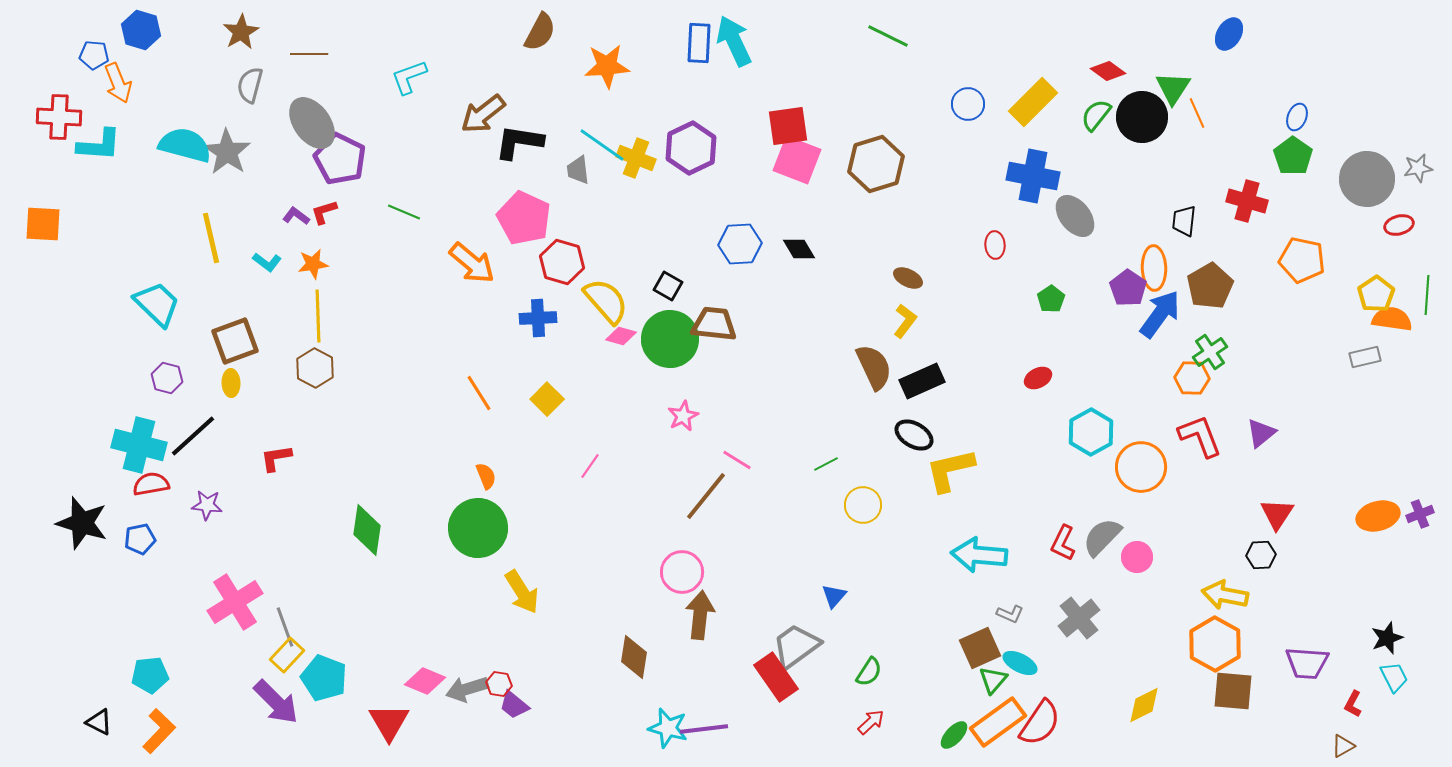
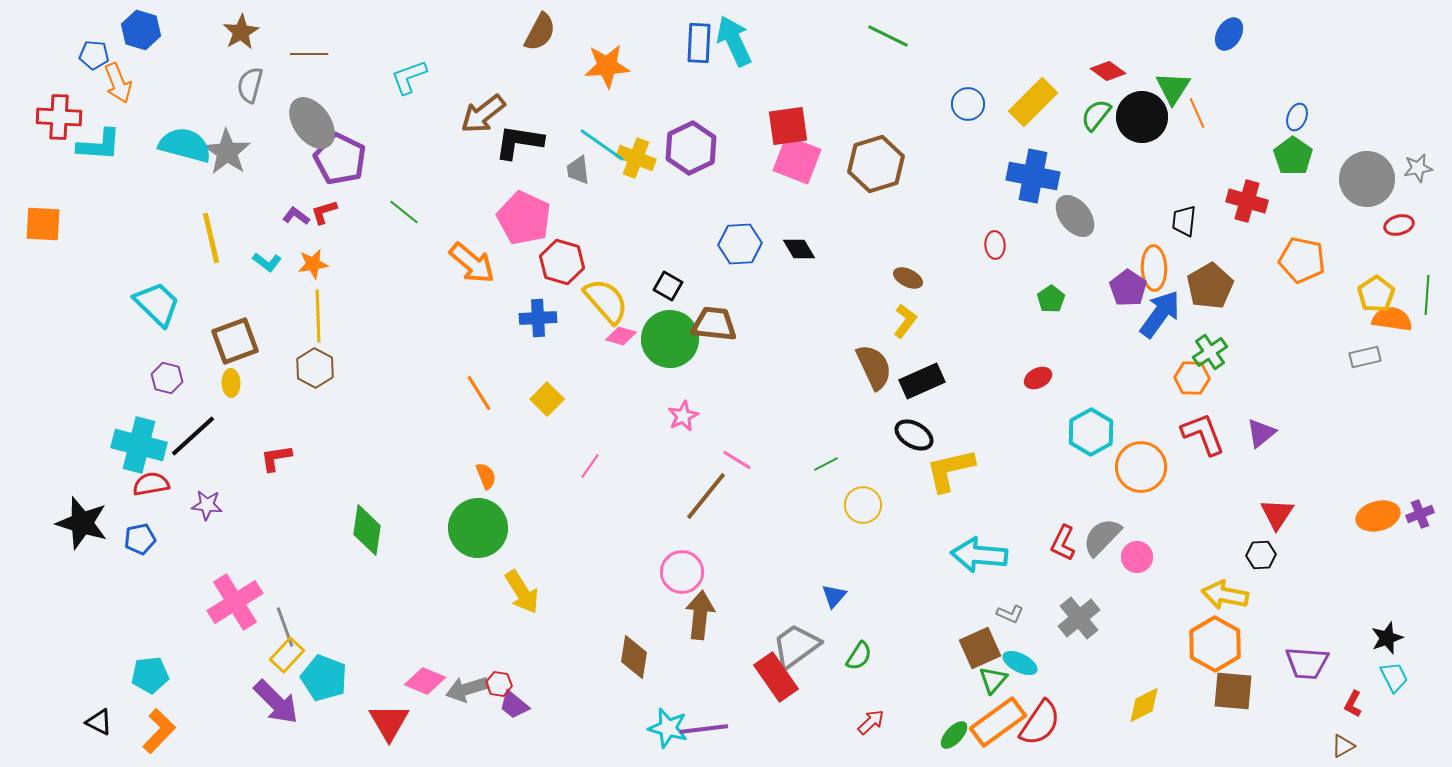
green line at (404, 212): rotated 16 degrees clockwise
red L-shape at (1200, 436): moved 3 px right, 2 px up
green semicircle at (869, 672): moved 10 px left, 16 px up
